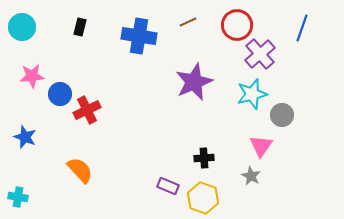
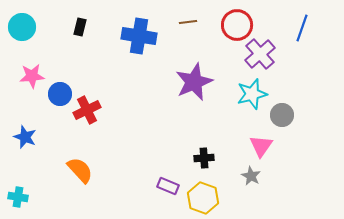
brown line: rotated 18 degrees clockwise
